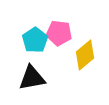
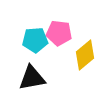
cyan pentagon: rotated 30 degrees clockwise
